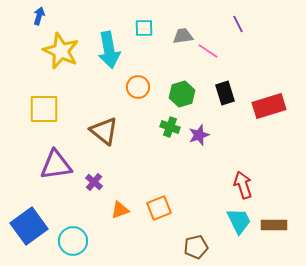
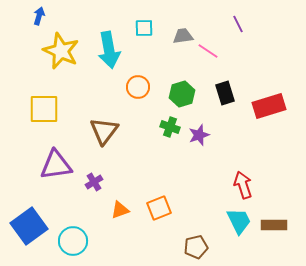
brown triangle: rotated 28 degrees clockwise
purple cross: rotated 18 degrees clockwise
